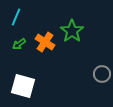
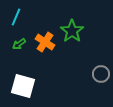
gray circle: moved 1 px left
